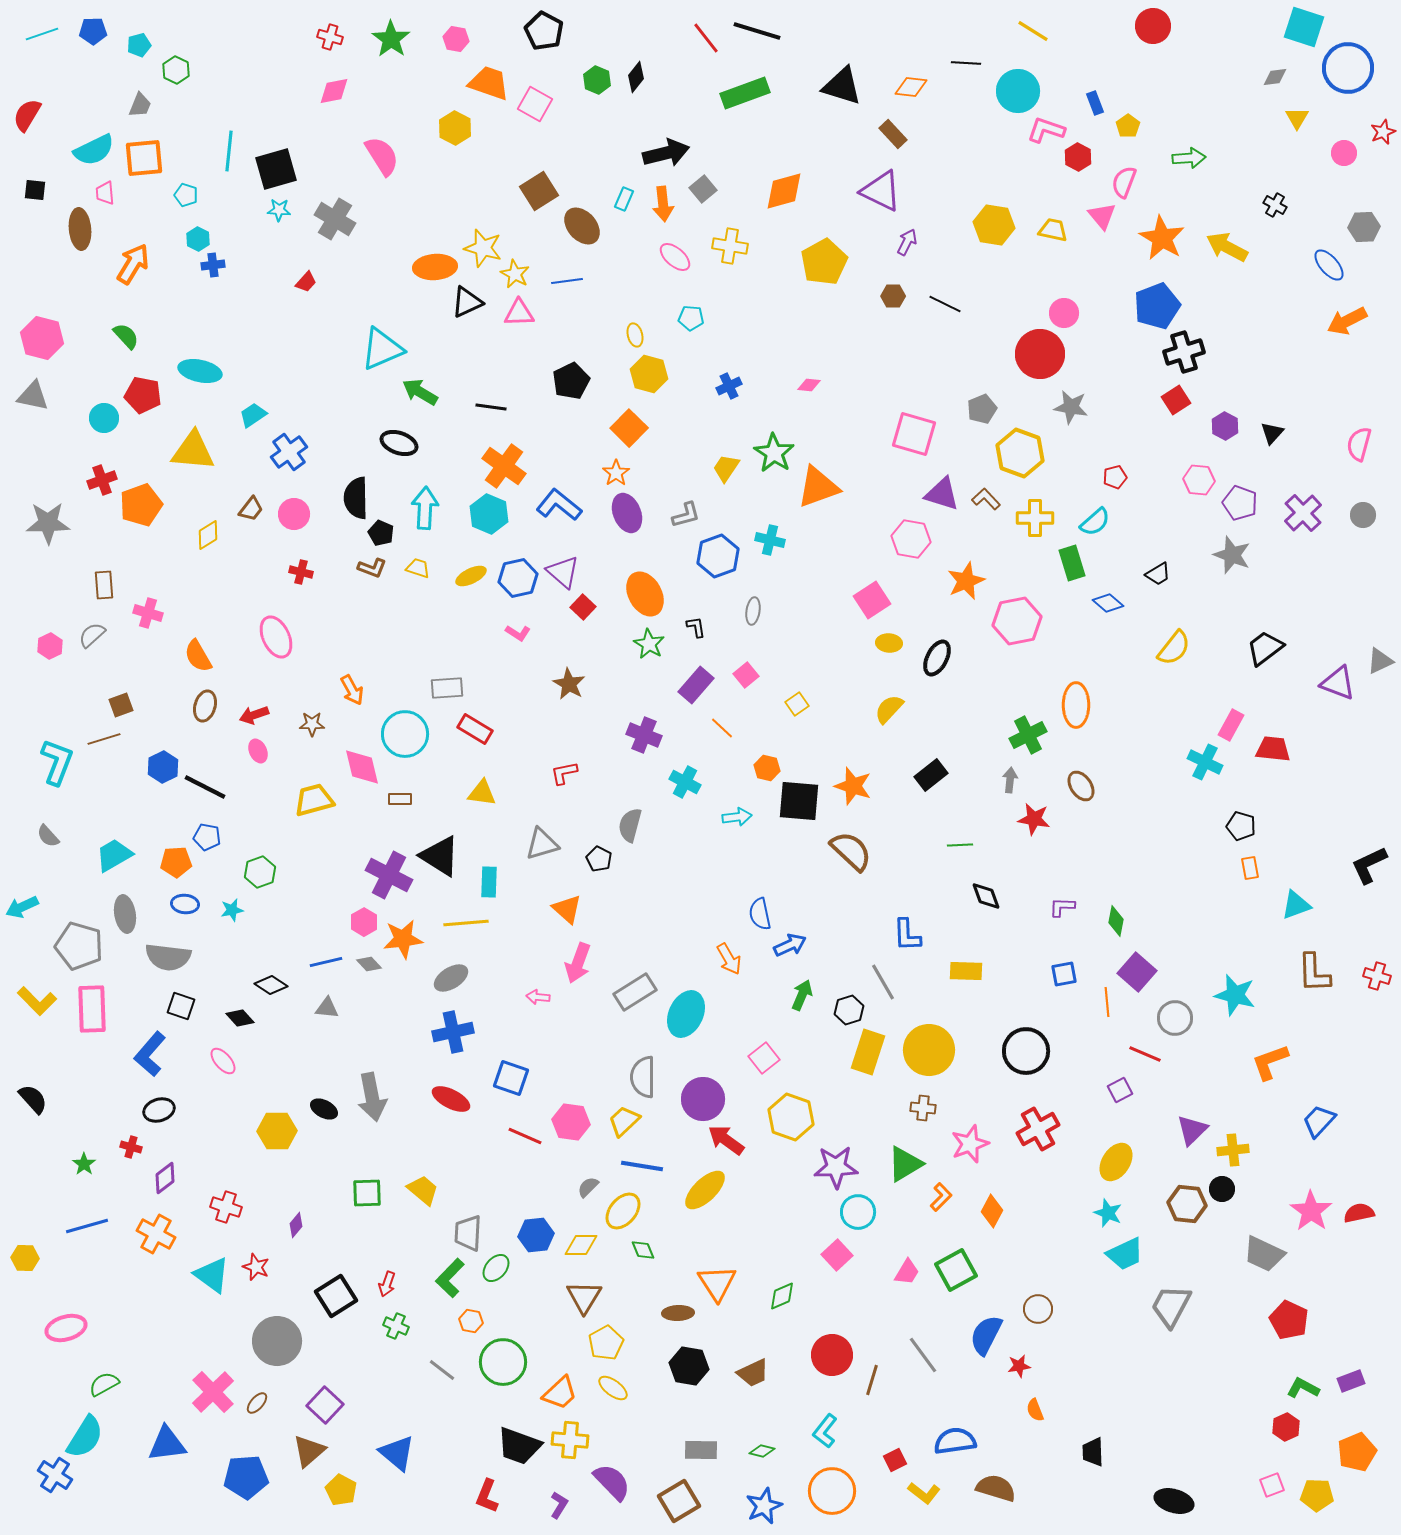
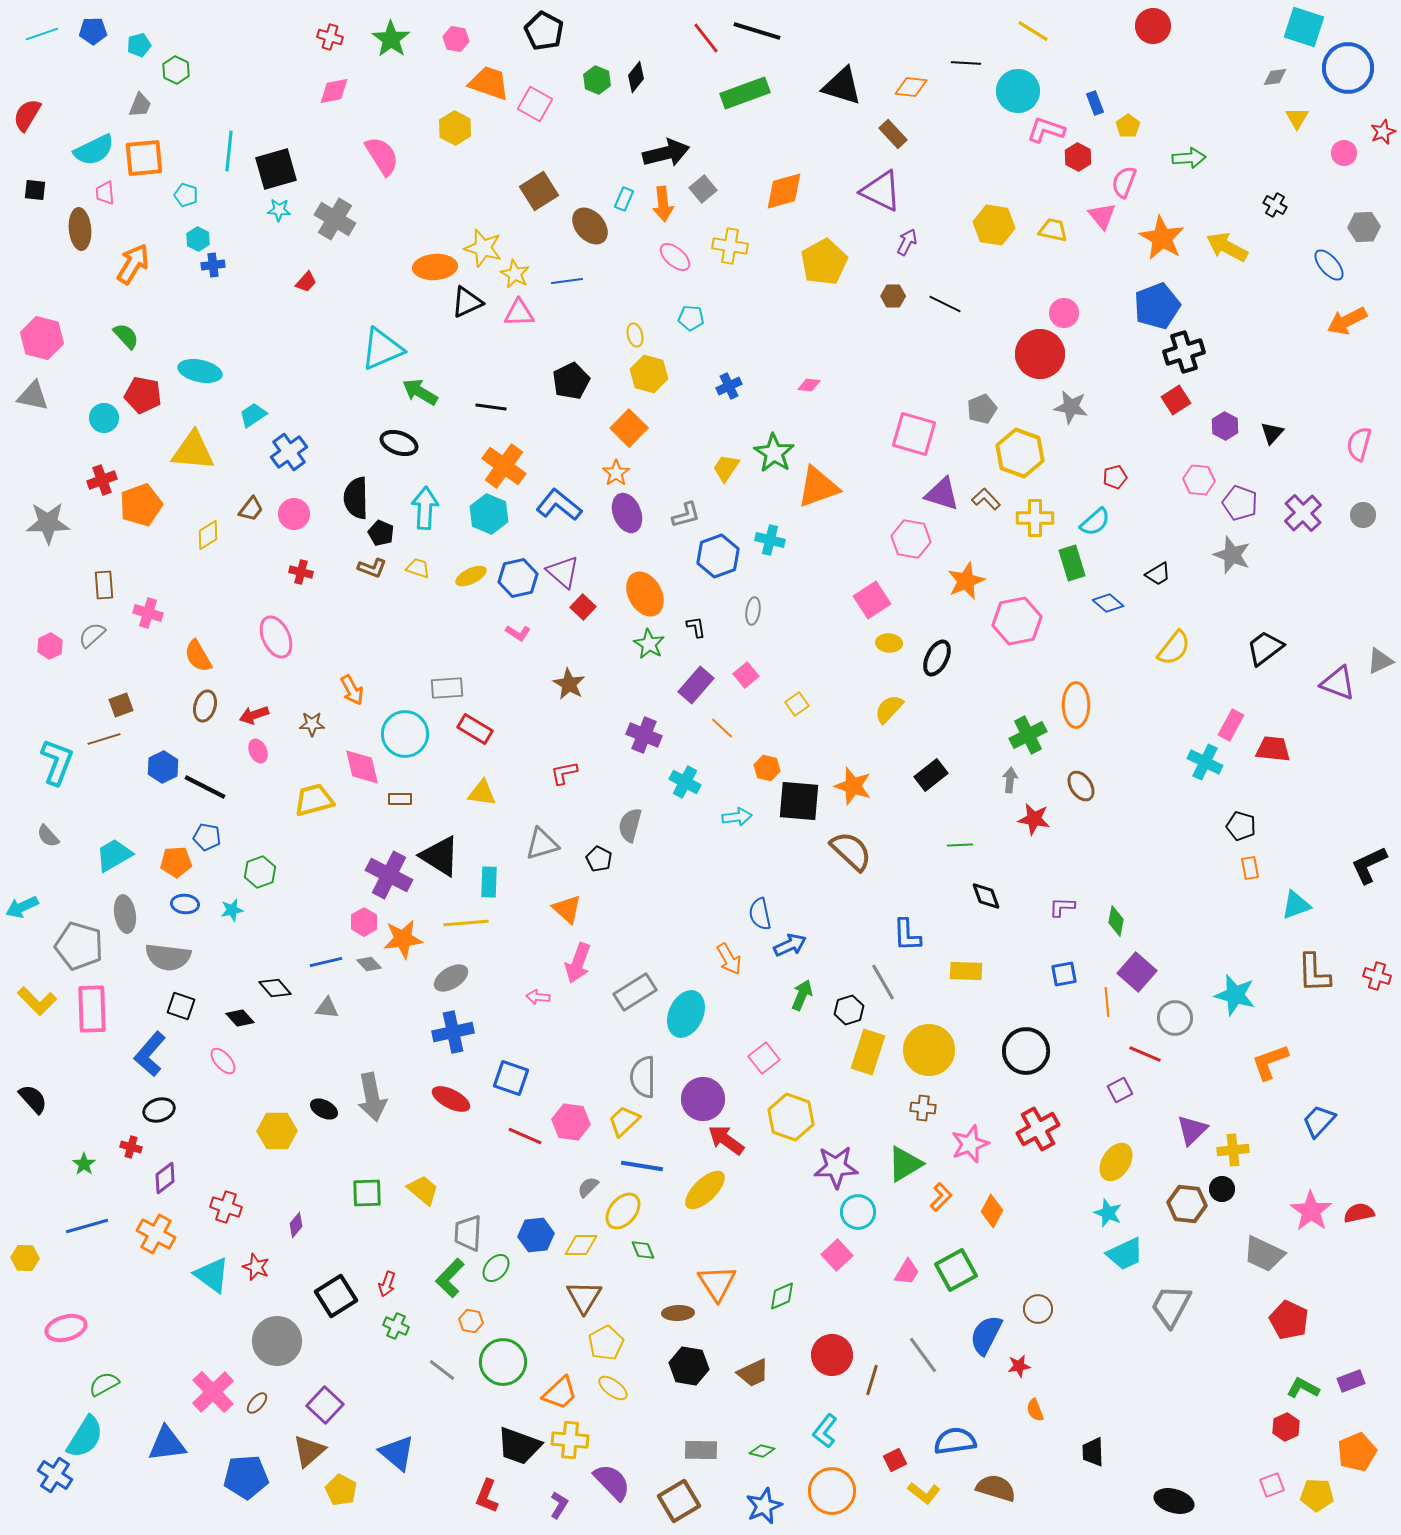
brown ellipse at (582, 226): moved 8 px right
black diamond at (271, 985): moved 4 px right, 3 px down; rotated 16 degrees clockwise
